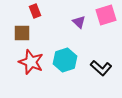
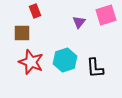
purple triangle: rotated 24 degrees clockwise
black L-shape: moved 6 px left; rotated 45 degrees clockwise
